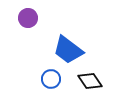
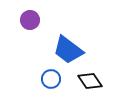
purple circle: moved 2 px right, 2 px down
